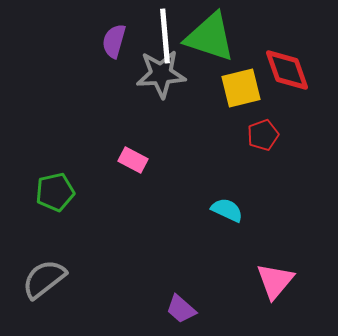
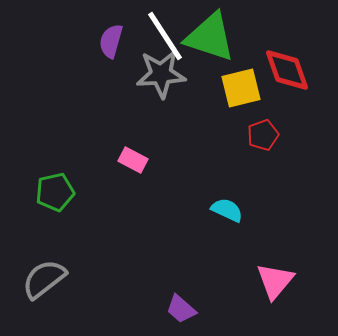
white line: rotated 28 degrees counterclockwise
purple semicircle: moved 3 px left
